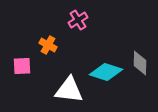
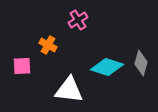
gray diamond: moved 1 px right; rotated 15 degrees clockwise
cyan diamond: moved 1 px right, 5 px up
